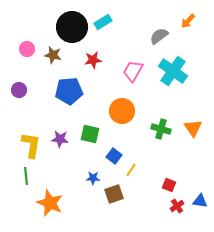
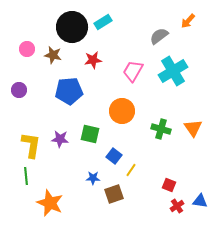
cyan cross: rotated 24 degrees clockwise
